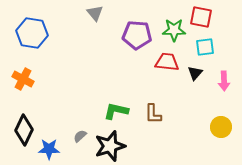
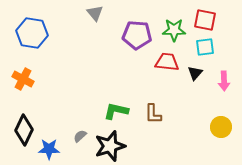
red square: moved 4 px right, 3 px down
